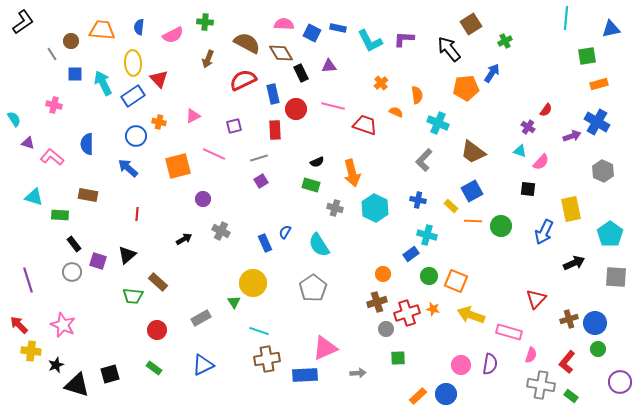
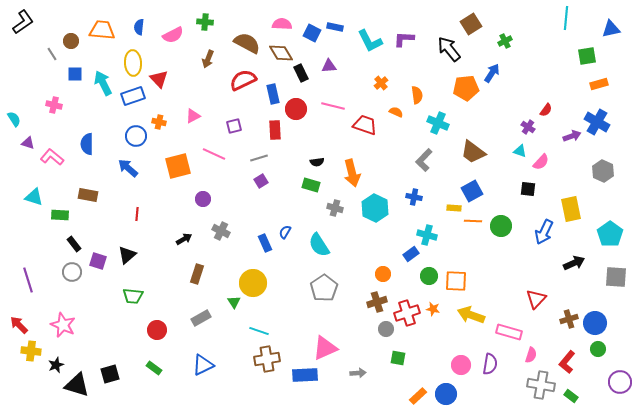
pink semicircle at (284, 24): moved 2 px left
blue rectangle at (338, 28): moved 3 px left, 1 px up
blue rectangle at (133, 96): rotated 15 degrees clockwise
black semicircle at (317, 162): rotated 16 degrees clockwise
blue cross at (418, 200): moved 4 px left, 3 px up
yellow rectangle at (451, 206): moved 3 px right, 2 px down; rotated 40 degrees counterclockwise
orange square at (456, 281): rotated 20 degrees counterclockwise
brown rectangle at (158, 282): moved 39 px right, 8 px up; rotated 66 degrees clockwise
gray pentagon at (313, 288): moved 11 px right
green square at (398, 358): rotated 14 degrees clockwise
